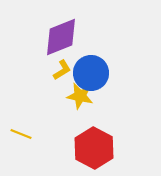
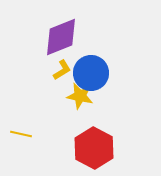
yellow line: rotated 10 degrees counterclockwise
